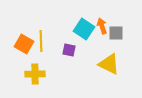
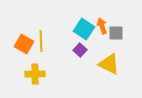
purple square: moved 11 px right; rotated 32 degrees clockwise
